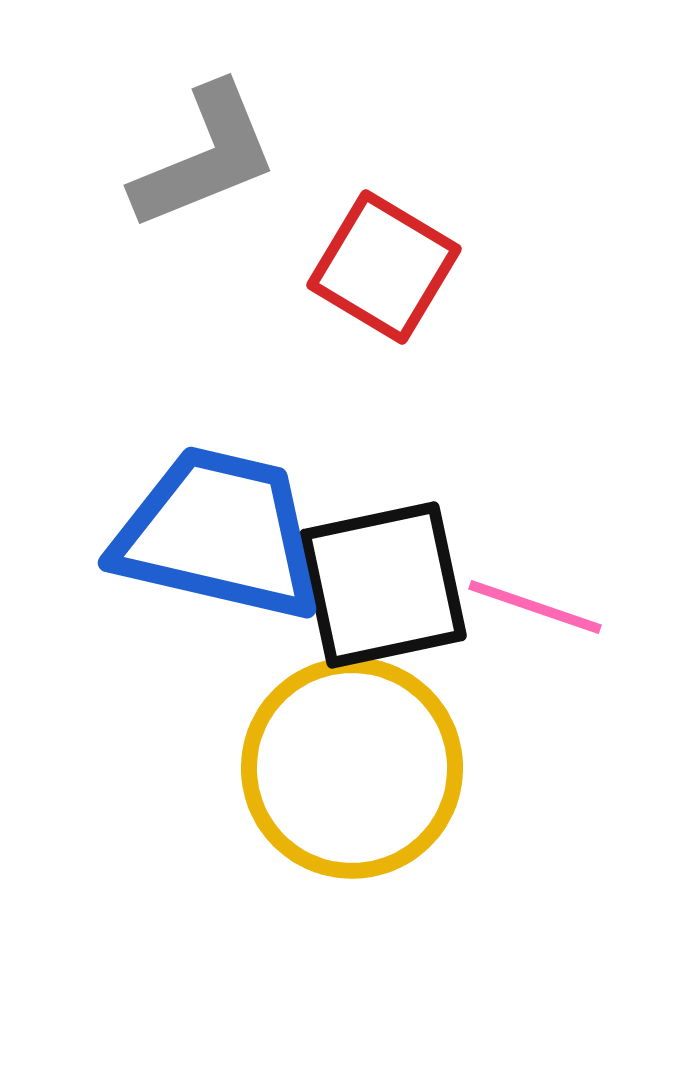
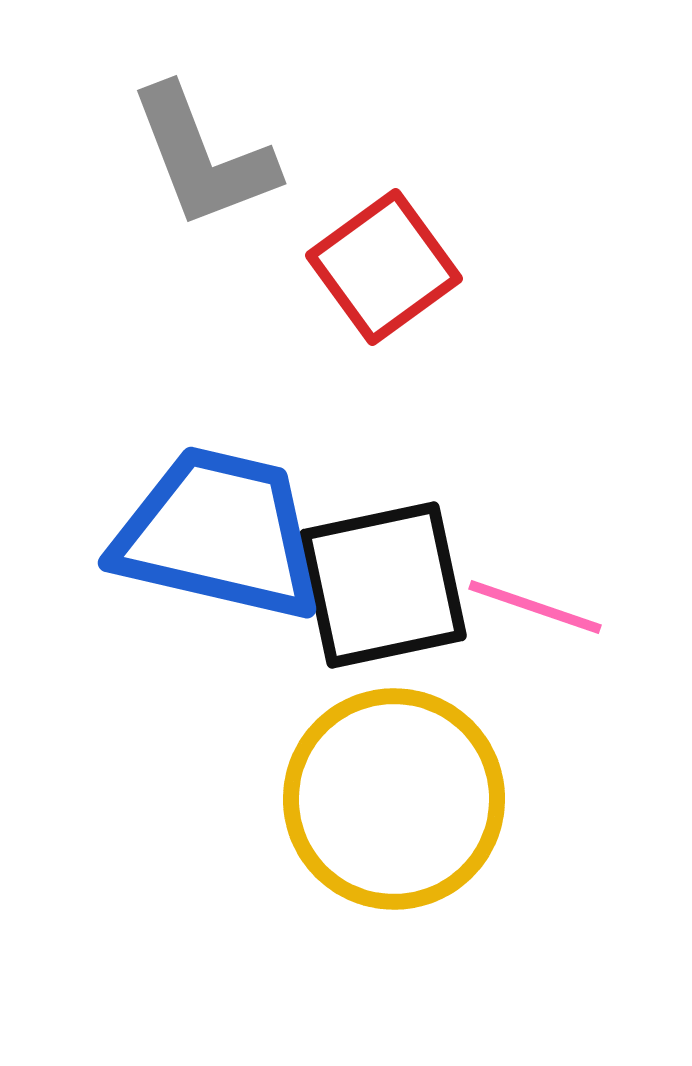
gray L-shape: moved 2 px left; rotated 91 degrees clockwise
red square: rotated 23 degrees clockwise
yellow circle: moved 42 px right, 31 px down
